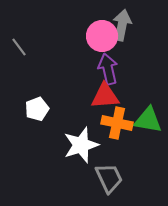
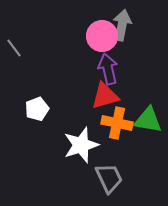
gray line: moved 5 px left, 1 px down
red triangle: rotated 12 degrees counterclockwise
